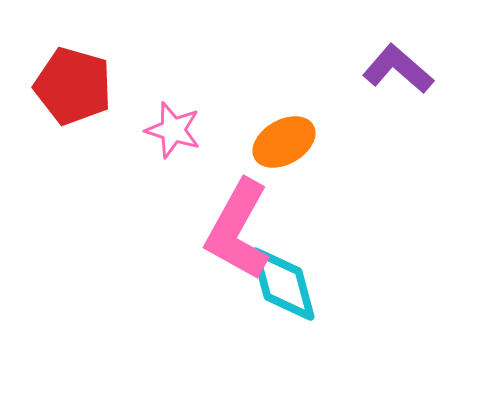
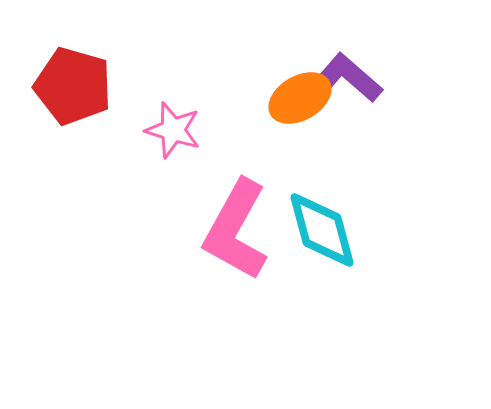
purple L-shape: moved 51 px left, 9 px down
orange ellipse: moved 16 px right, 44 px up
pink L-shape: moved 2 px left
cyan diamond: moved 39 px right, 54 px up
